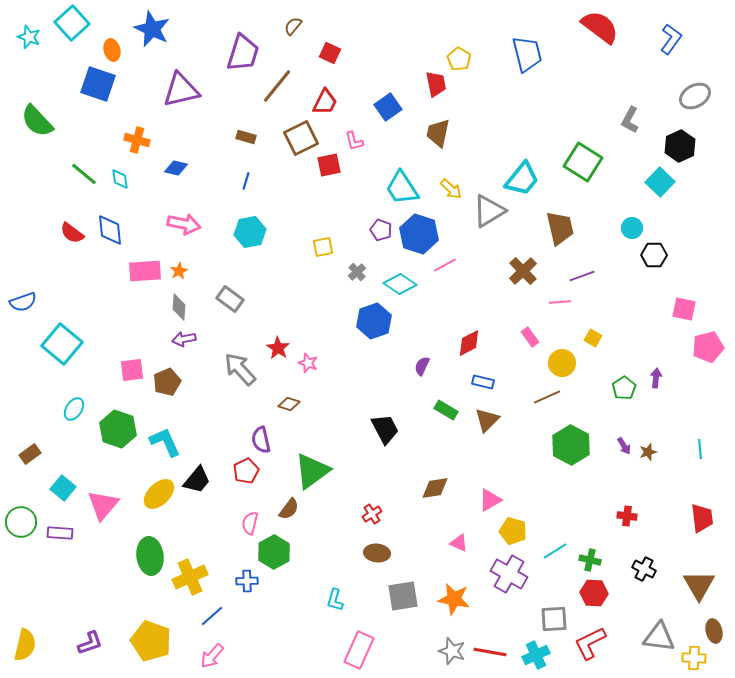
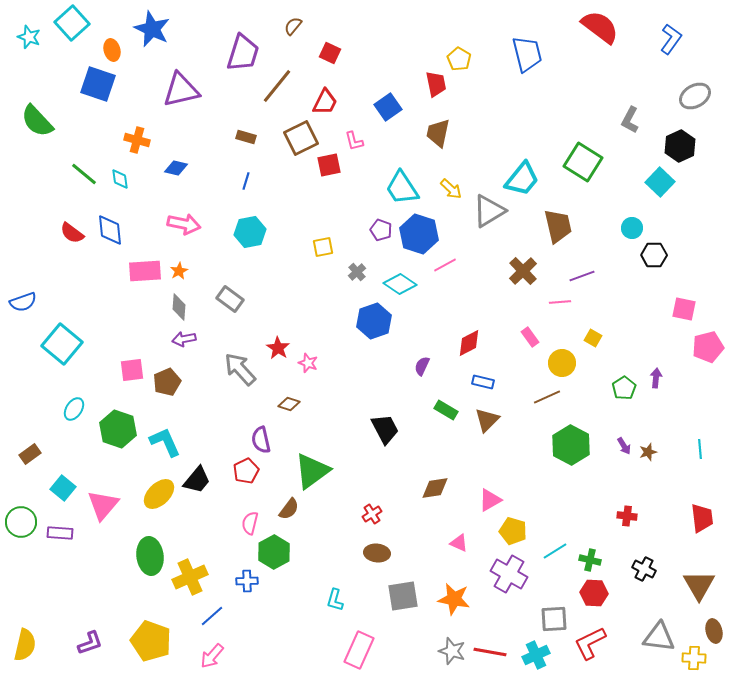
brown trapezoid at (560, 228): moved 2 px left, 2 px up
